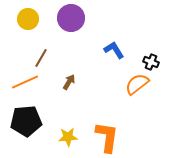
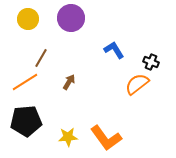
orange line: rotated 8 degrees counterclockwise
orange L-shape: moved 1 px left, 1 px down; rotated 136 degrees clockwise
